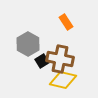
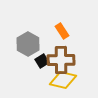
orange rectangle: moved 4 px left, 9 px down
brown cross: moved 1 px right, 1 px down; rotated 12 degrees counterclockwise
